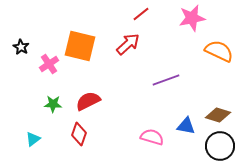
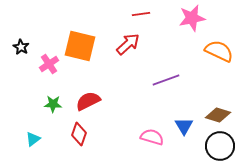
red line: rotated 30 degrees clockwise
blue triangle: moved 2 px left; rotated 48 degrees clockwise
